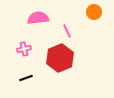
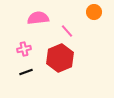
pink line: rotated 16 degrees counterclockwise
black line: moved 6 px up
